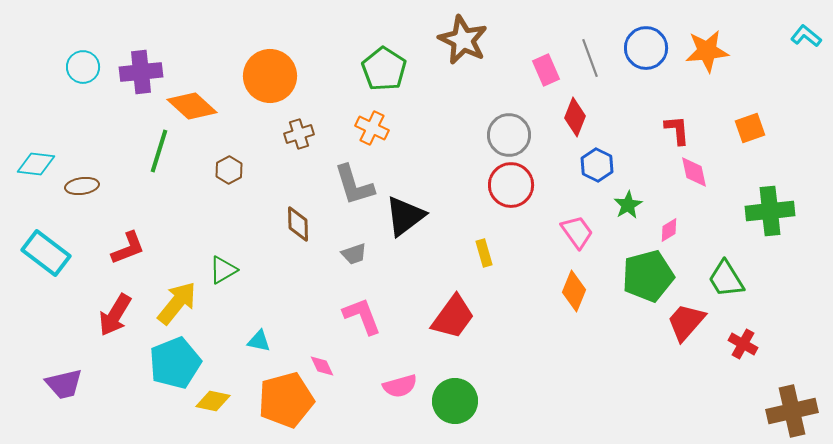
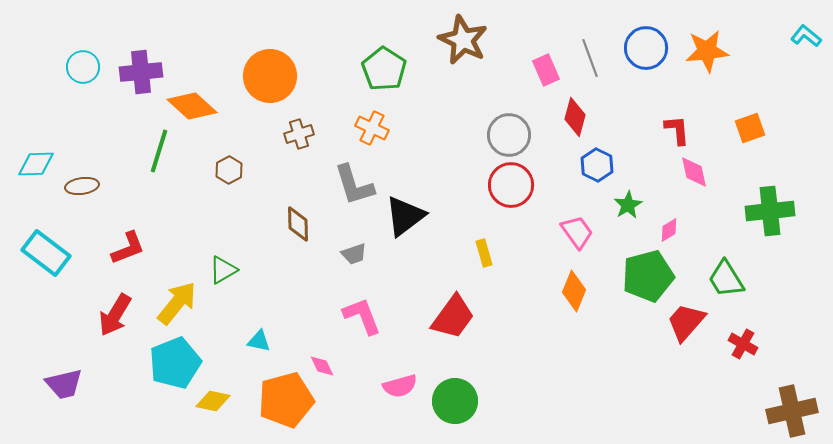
red diamond at (575, 117): rotated 6 degrees counterclockwise
cyan diamond at (36, 164): rotated 9 degrees counterclockwise
